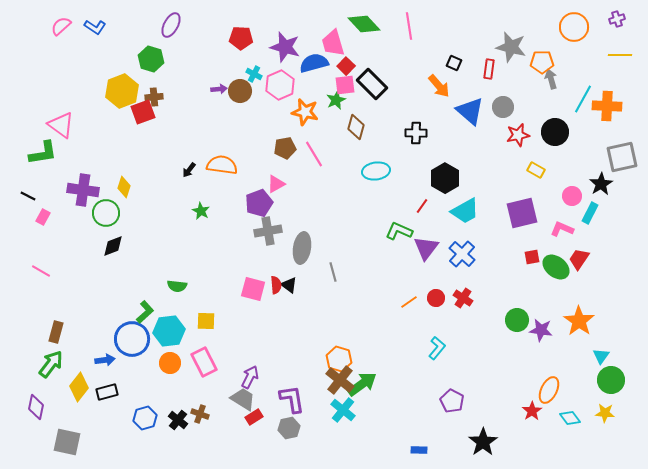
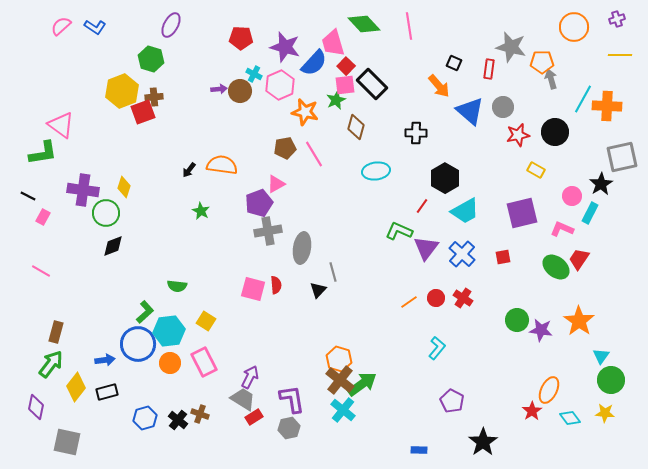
blue semicircle at (314, 63): rotated 148 degrees clockwise
red square at (532, 257): moved 29 px left
black triangle at (289, 285): moved 29 px right, 5 px down; rotated 36 degrees clockwise
yellow square at (206, 321): rotated 30 degrees clockwise
blue circle at (132, 339): moved 6 px right, 5 px down
yellow diamond at (79, 387): moved 3 px left
